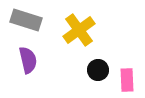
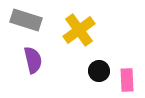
purple semicircle: moved 5 px right
black circle: moved 1 px right, 1 px down
